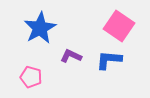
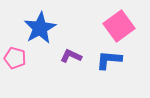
pink square: rotated 20 degrees clockwise
pink pentagon: moved 16 px left, 19 px up
